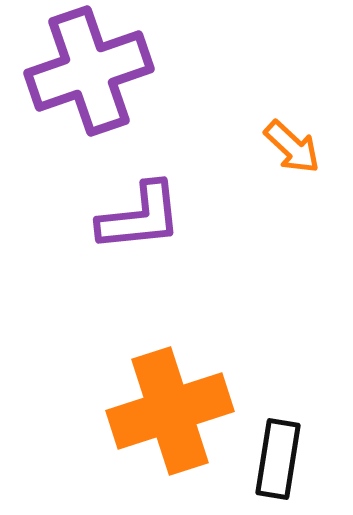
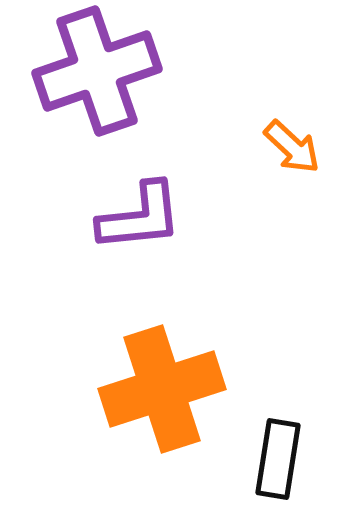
purple cross: moved 8 px right
orange cross: moved 8 px left, 22 px up
